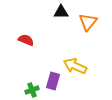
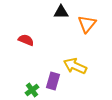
orange triangle: moved 1 px left, 2 px down
green cross: rotated 16 degrees counterclockwise
